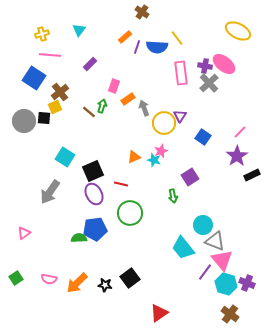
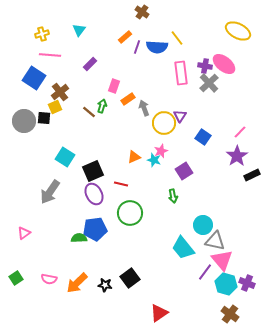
purple square at (190, 177): moved 6 px left, 6 px up
gray triangle at (215, 241): rotated 10 degrees counterclockwise
